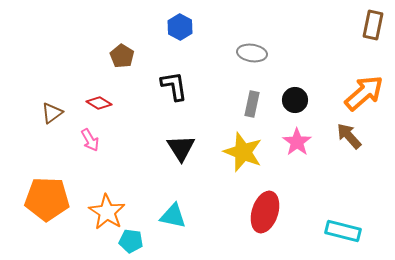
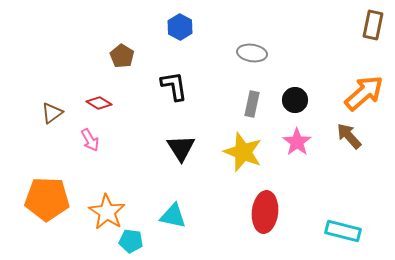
red ellipse: rotated 12 degrees counterclockwise
